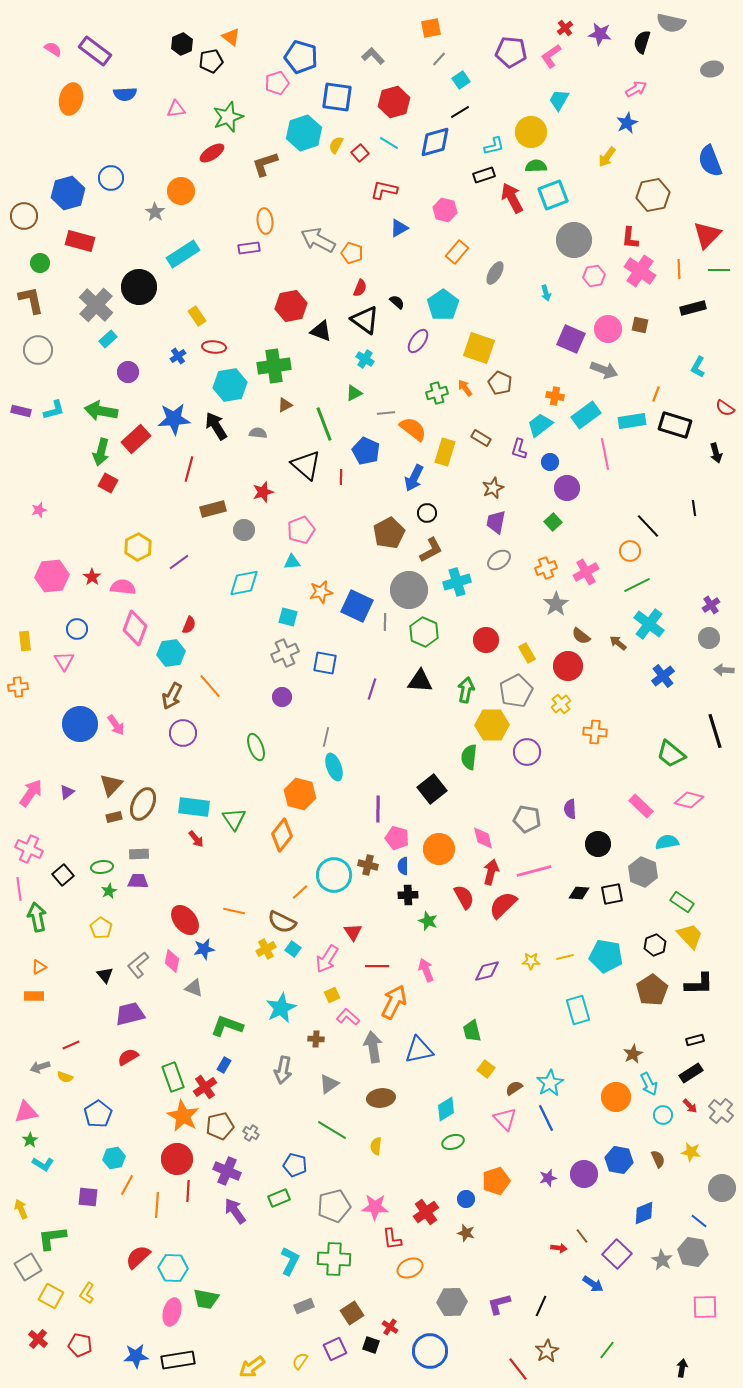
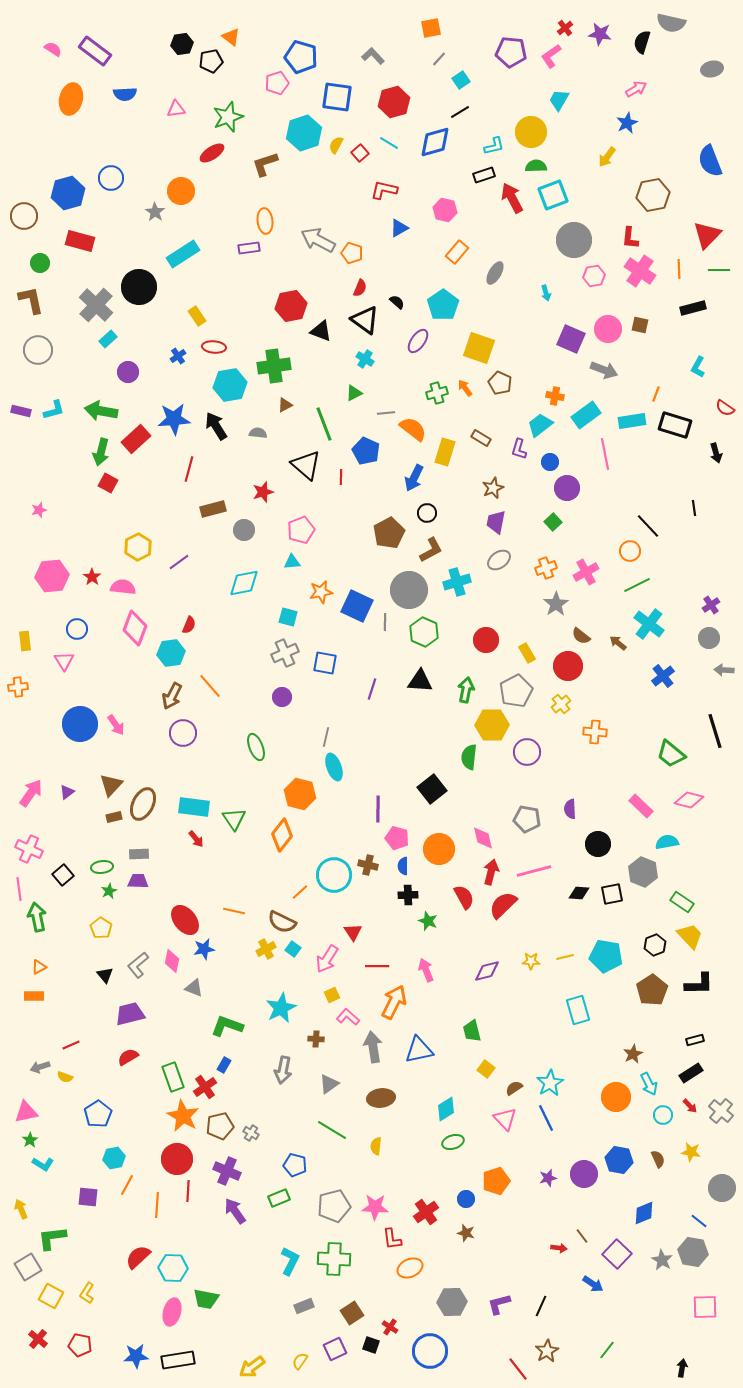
black hexagon at (182, 44): rotated 15 degrees clockwise
